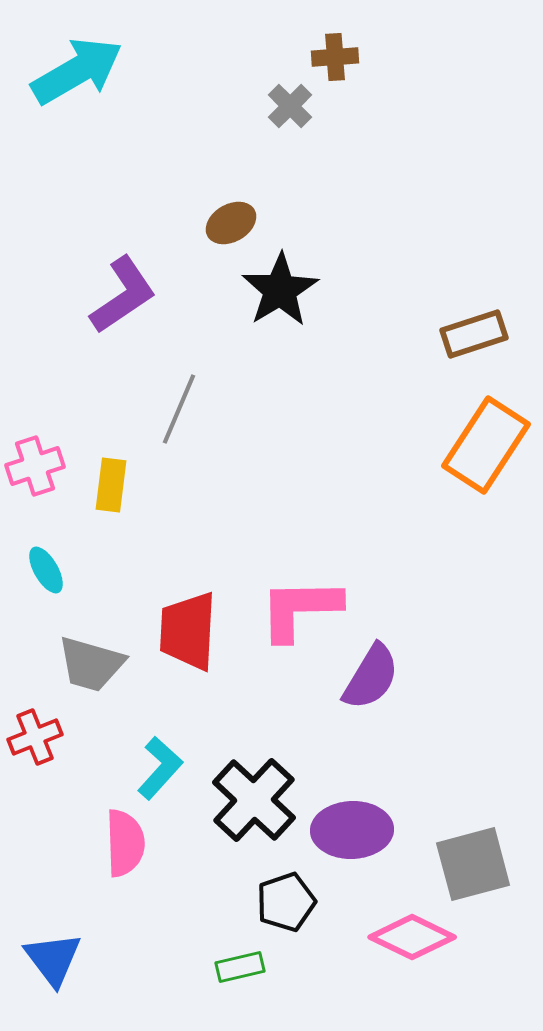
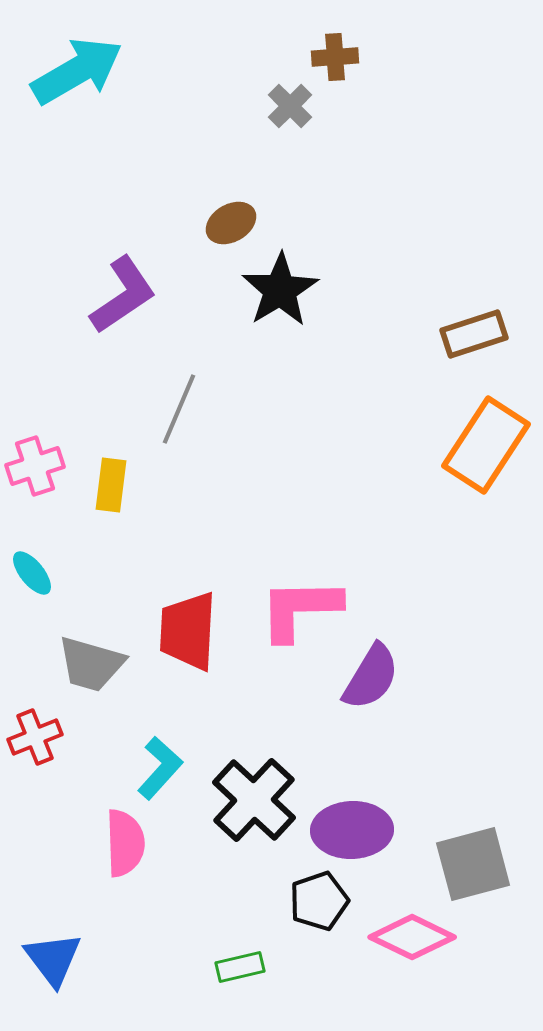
cyan ellipse: moved 14 px left, 3 px down; rotated 9 degrees counterclockwise
black pentagon: moved 33 px right, 1 px up
